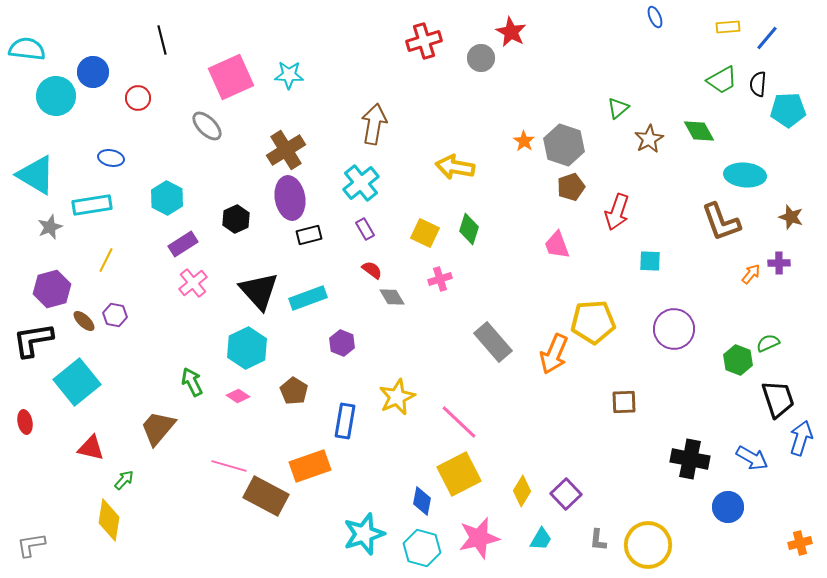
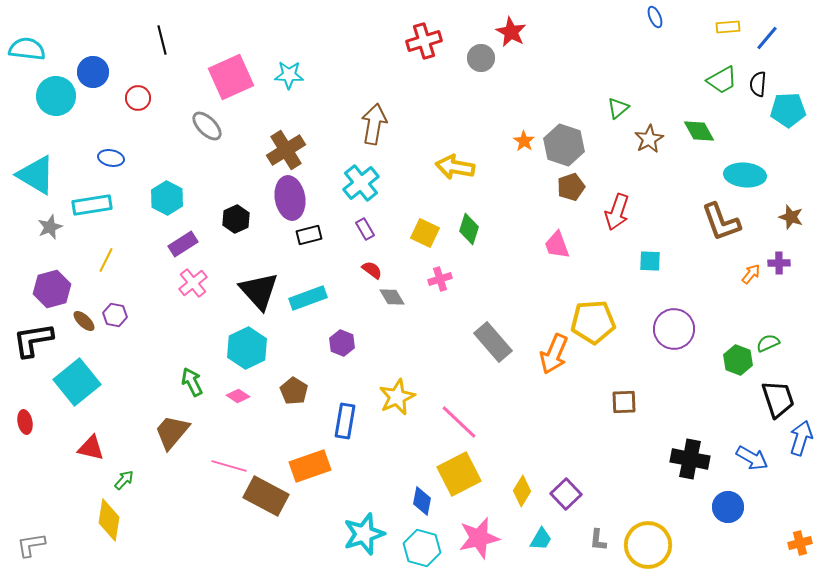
brown trapezoid at (158, 428): moved 14 px right, 4 px down
